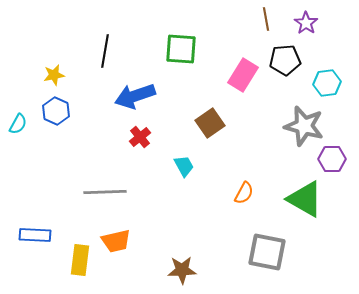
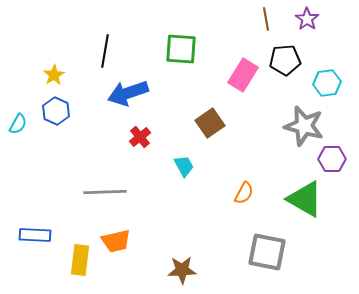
purple star: moved 1 px right, 4 px up
yellow star: rotated 20 degrees counterclockwise
blue arrow: moved 7 px left, 3 px up
